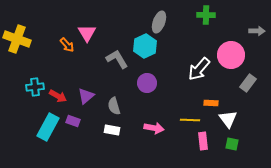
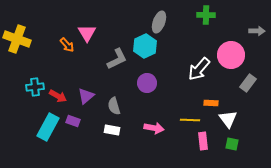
gray L-shape: rotated 95 degrees clockwise
